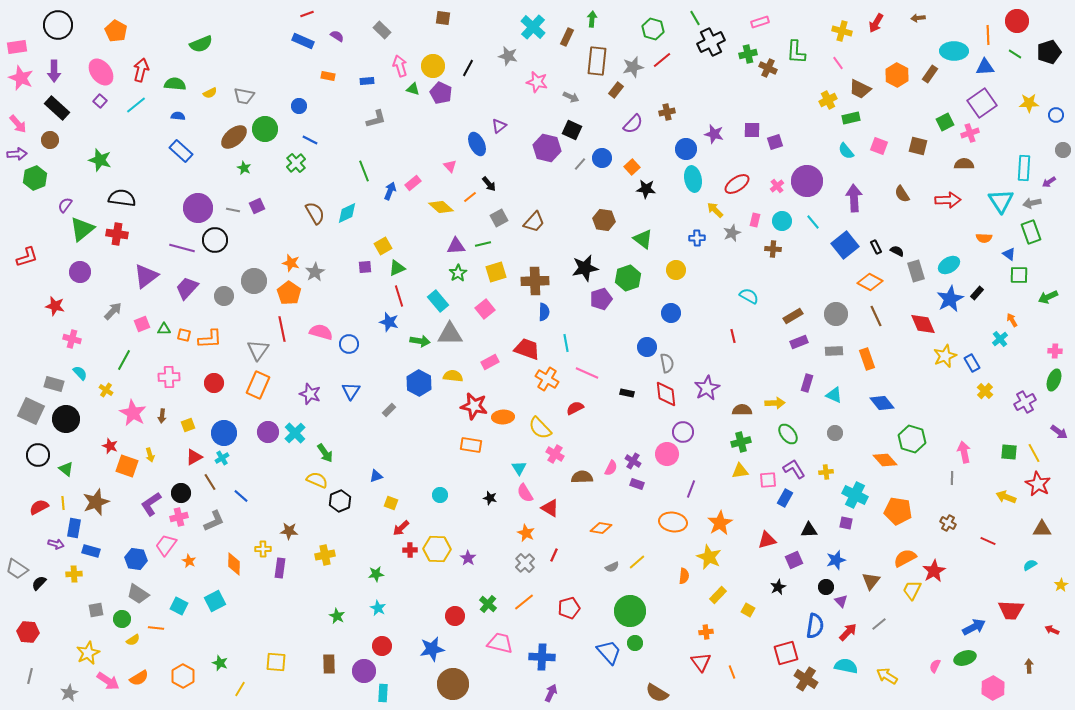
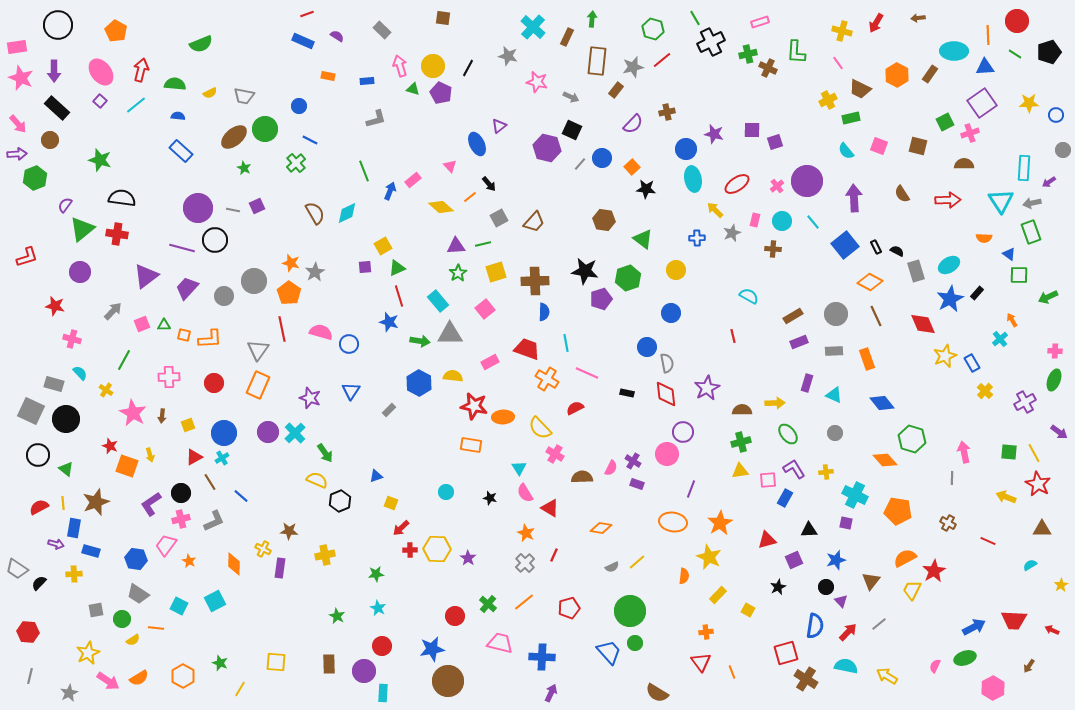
pink rectangle at (413, 183): moved 3 px up
black star at (585, 268): moved 3 px down; rotated 20 degrees clockwise
green triangle at (164, 329): moved 4 px up
purple star at (310, 394): moved 4 px down
cyan circle at (440, 495): moved 6 px right, 3 px up
pink cross at (179, 517): moved 2 px right, 2 px down
yellow cross at (263, 549): rotated 28 degrees clockwise
red trapezoid at (1011, 610): moved 3 px right, 10 px down
brown arrow at (1029, 666): rotated 144 degrees counterclockwise
brown circle at (453, 684): moved 5 px left, 3 px up
